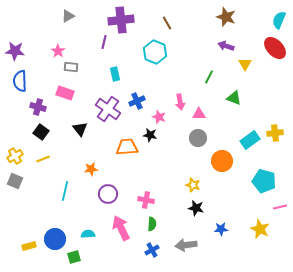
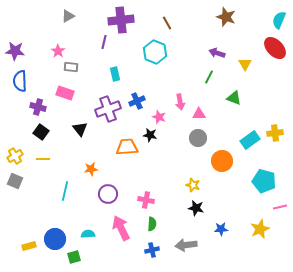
purple arrow at (226, 46): moved 9 px left, 7 px down
purple cross at (108, 109): rotated 35 degrees clockwise
yellow line at (43, 159): rotated 24 degrees clockwise
yellow star at (260, 229): rotated 24 degrees clockwise
blue cross at (152, 250): rotated 16 degrees clockwise
